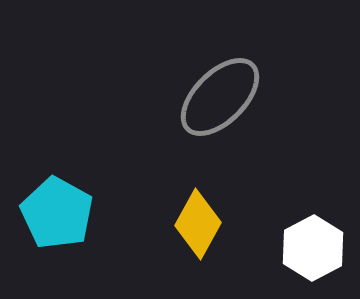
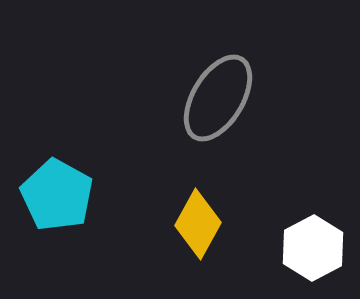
gray ellipse: moved 2 px left, 1 px down; rotated 14 degrees counterclockwise
cyan pentagon: moved 18 px up
